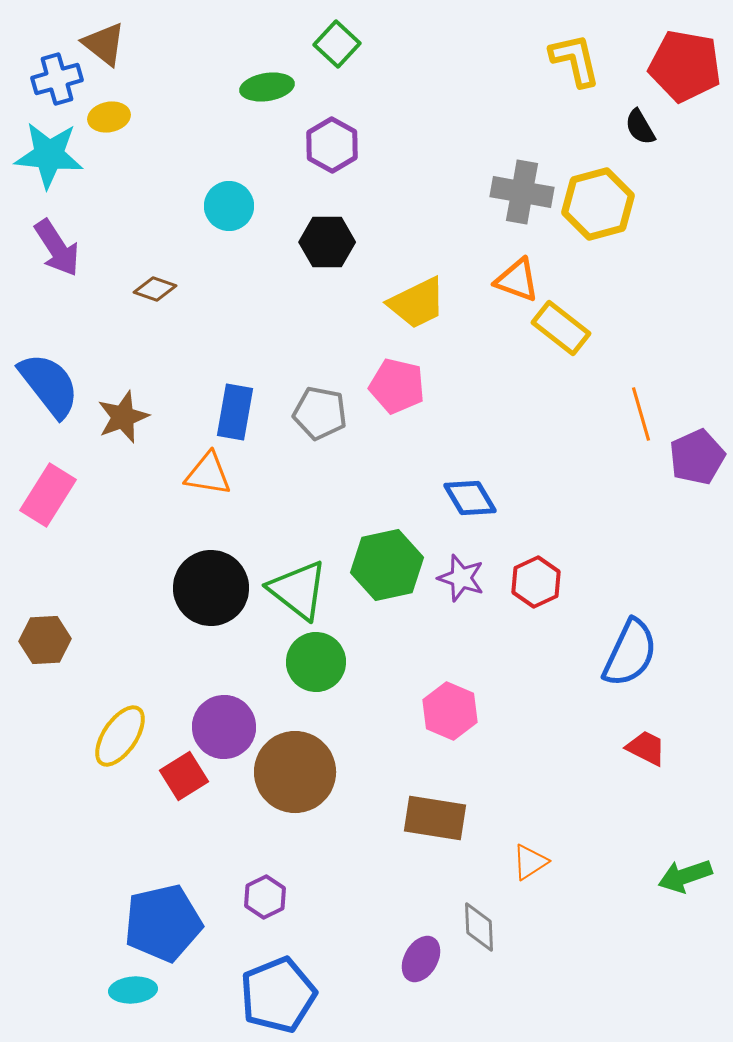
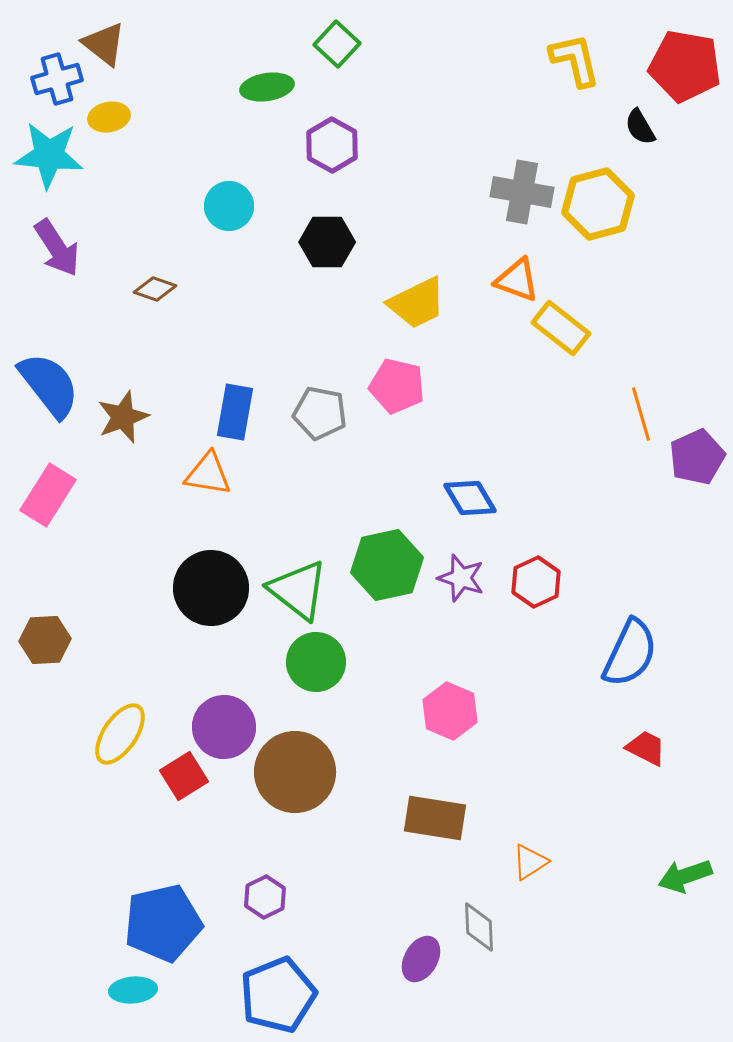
yellow ellipse at (120, 736): moved 2 px up
